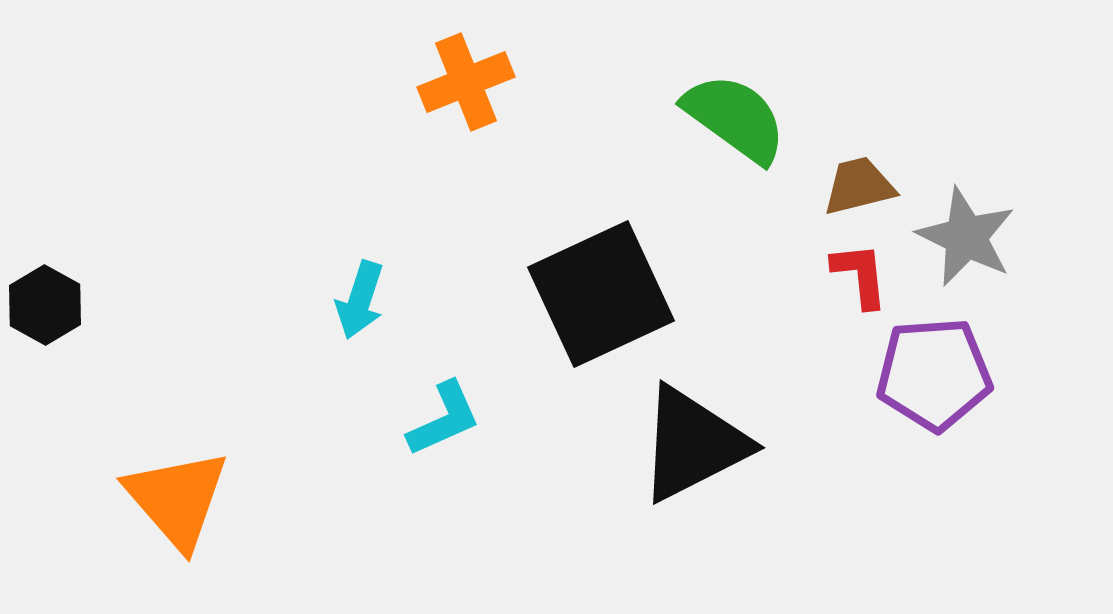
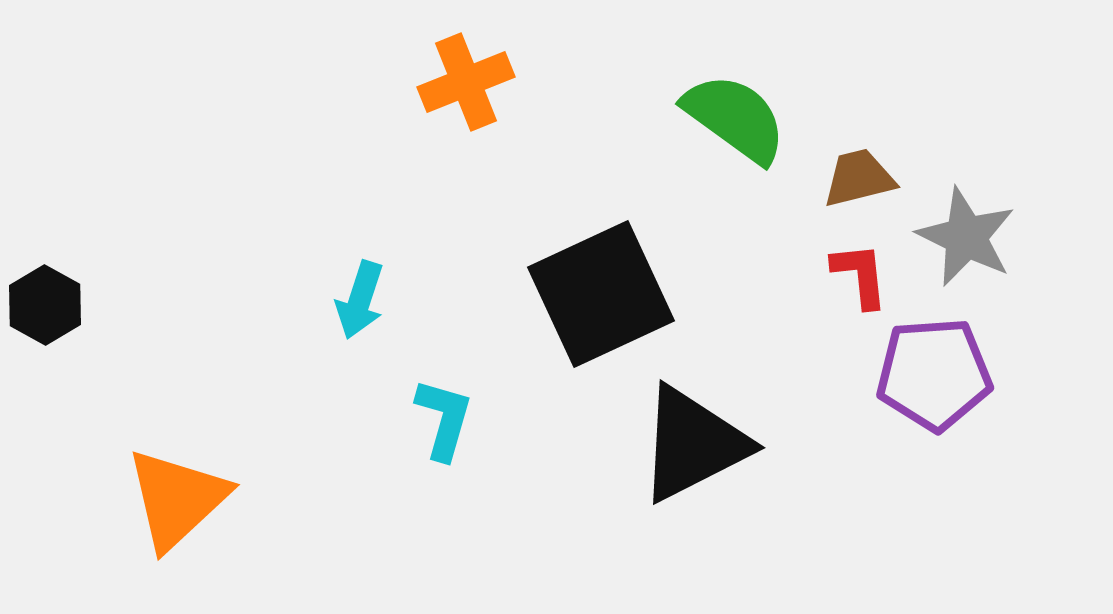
brown trapezoid: moved 8 px up
cyan L-shape: rotated 50 degrees counterclockwise
orange triangle: rotated 28 degrees clockwise
